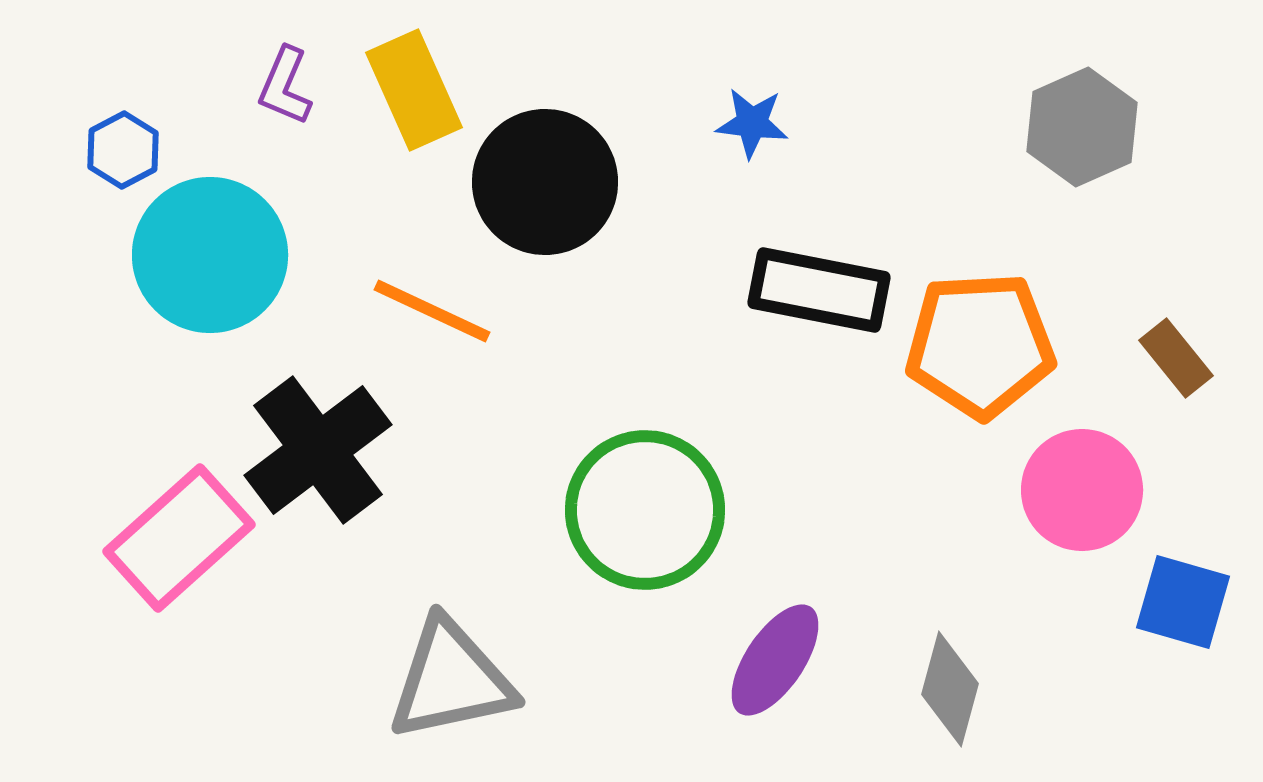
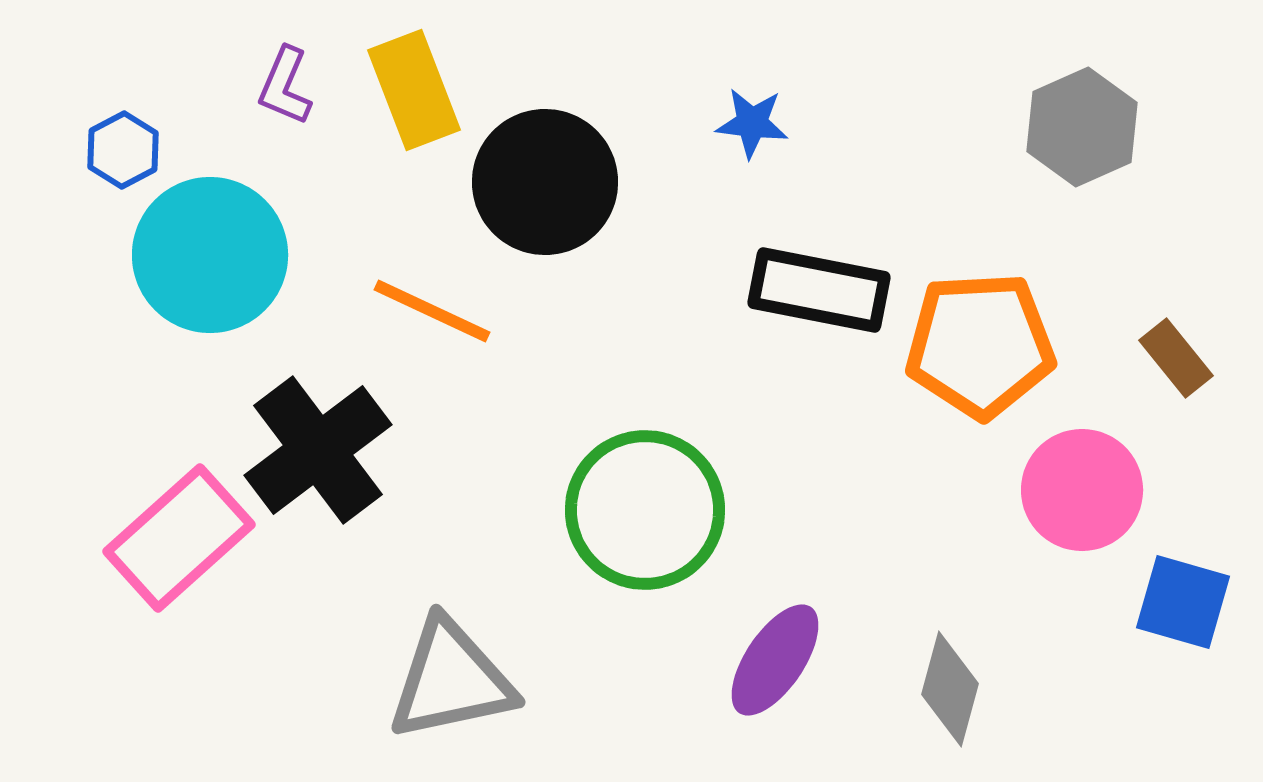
yellow rectangle: rotated 3 degrees clockwise
